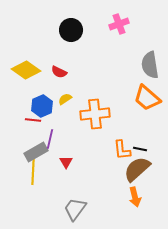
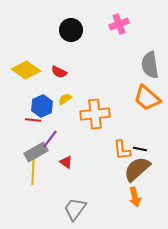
purple line: rotated 24 degrees clockwise
red triangle: rotated 24 degrees counterclockwise
